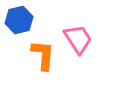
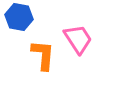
blue hexagon: moved 3 px up; rotated 24 degrees clockwise
